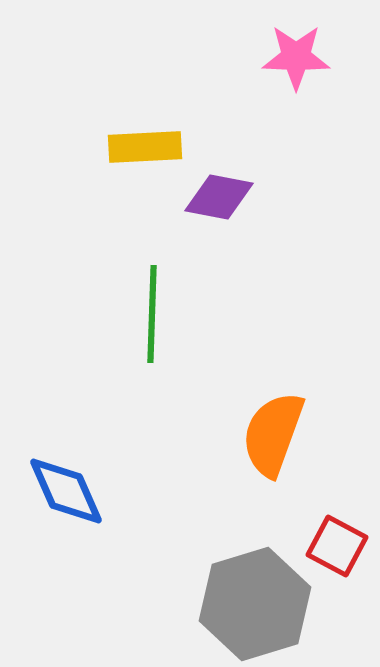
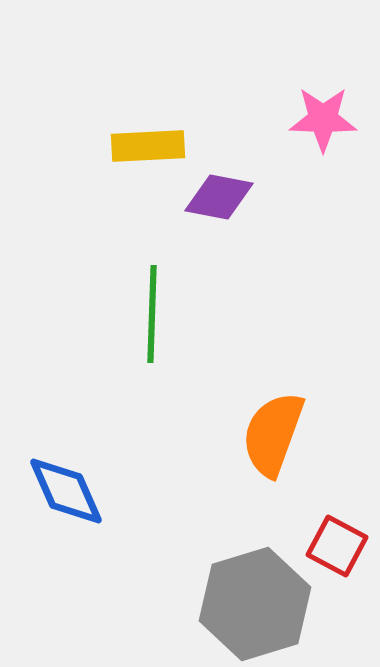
pink star: moved 27 px right, 62 px down
yellow rectangle: moved 3 px right, 1 px up
